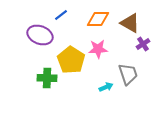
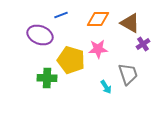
blue line: rotated 16 degrees clockwise
yellow pentagon: rotated 16 degrees counterclockwise
cyan arrow: rotated 80 degrees clockwise
